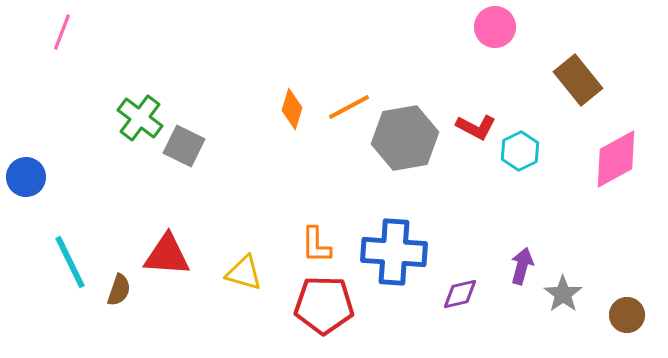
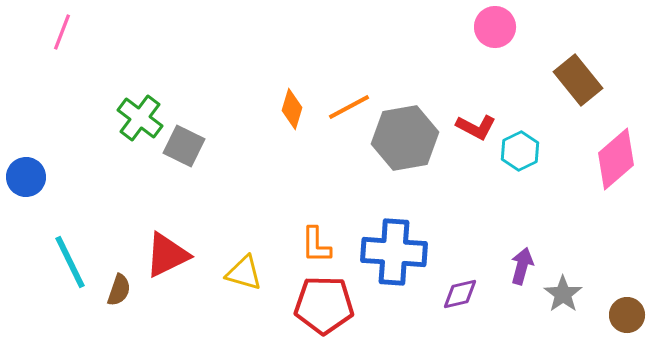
pink diamond: rotated 12 degrees counterclockwise
red triangle: rotated 30 degrees counterclockwise
